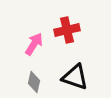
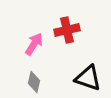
black triangle: moved 13 px right, 1 px down
